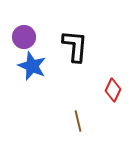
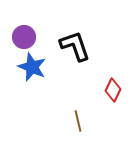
black L-shape: rotated 24 degrees counterclockwise
blue star: moved 1 px down
